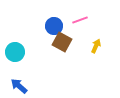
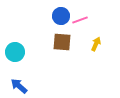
blue circle: moved 7 px right, 10 px up
brown square: rotated 24 degrees counterclockwise
yellow arrow: moved 2 px up
